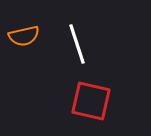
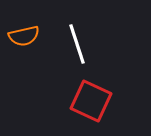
red square: rotated 12 degrees clockwise
